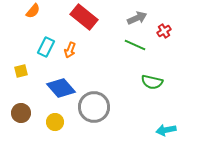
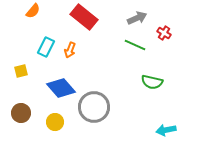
red cross: moved 2 px down; rotated 24 degrees counterclockwise
